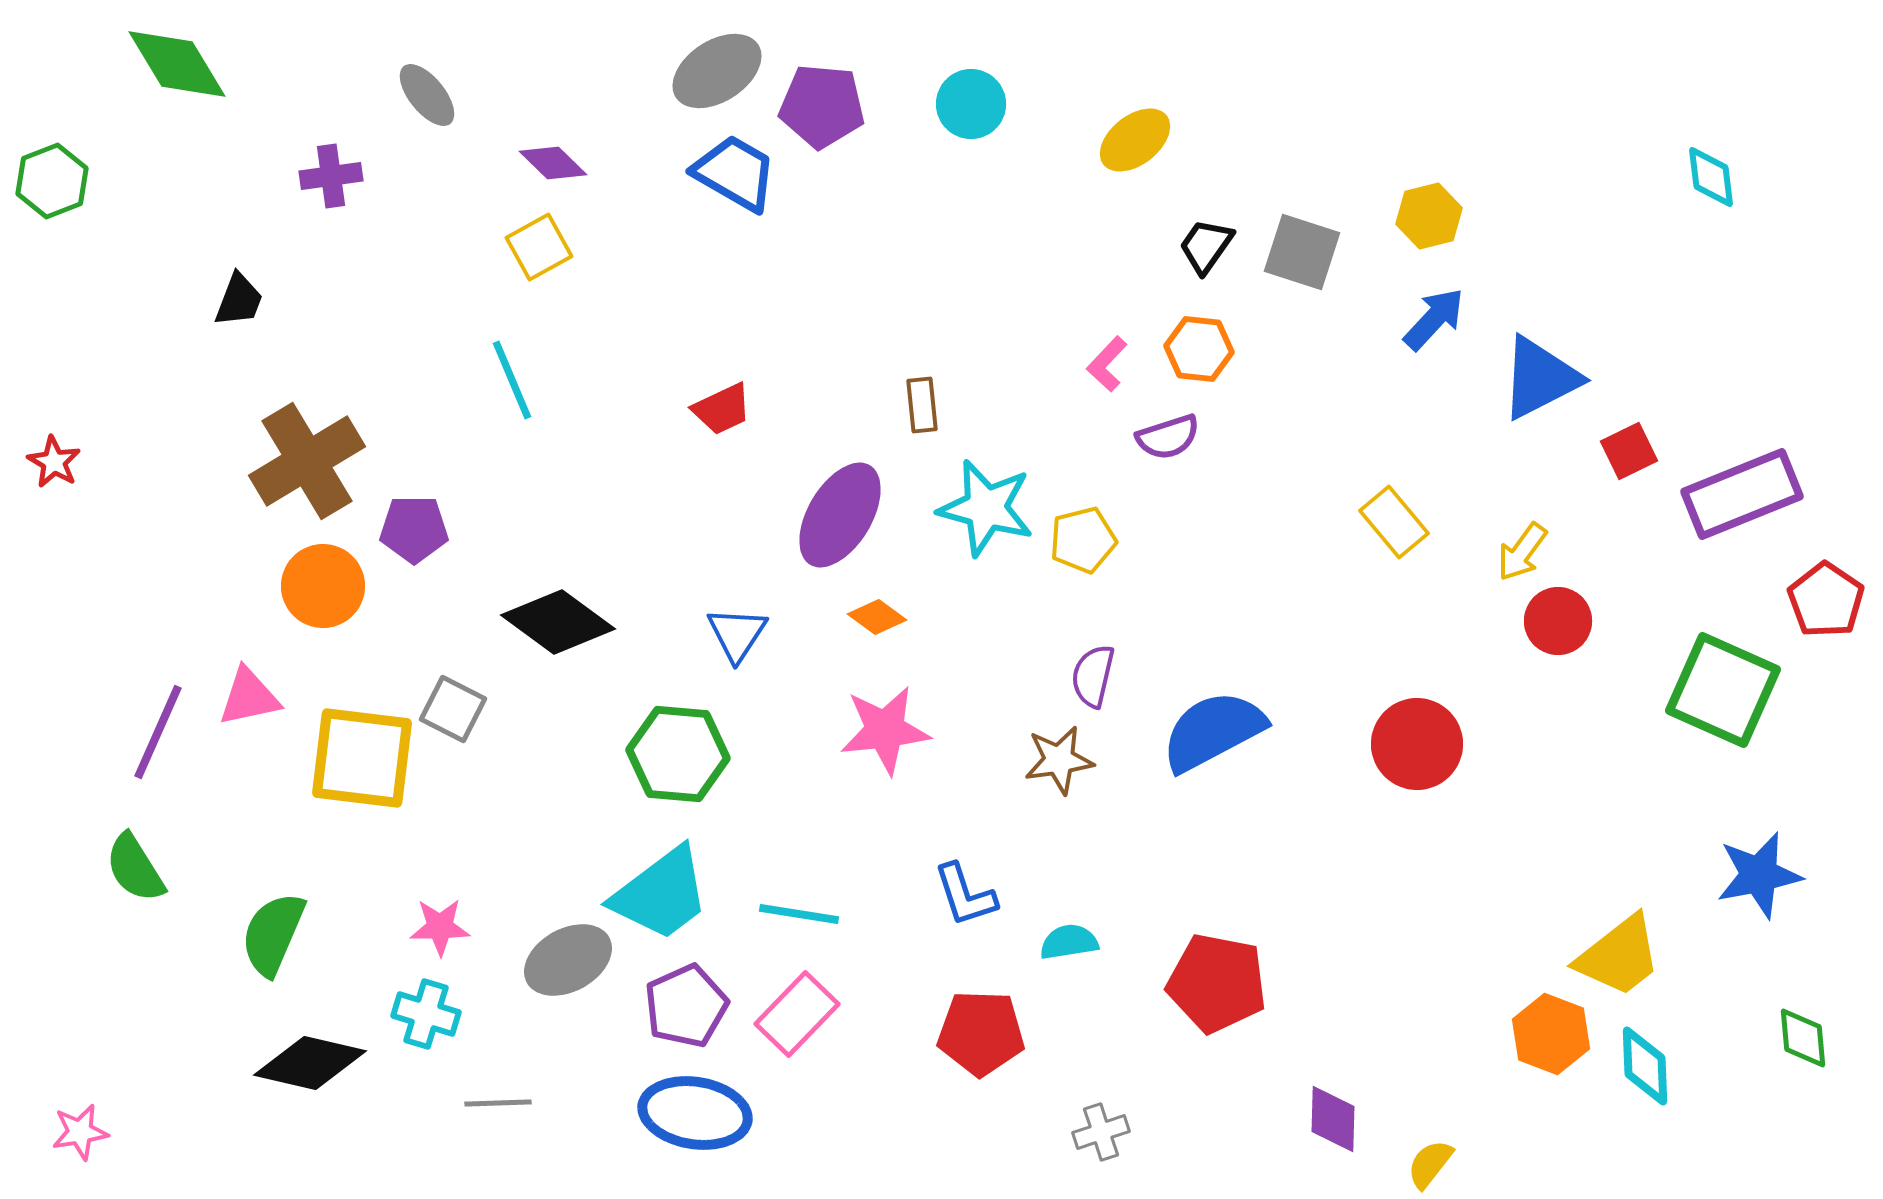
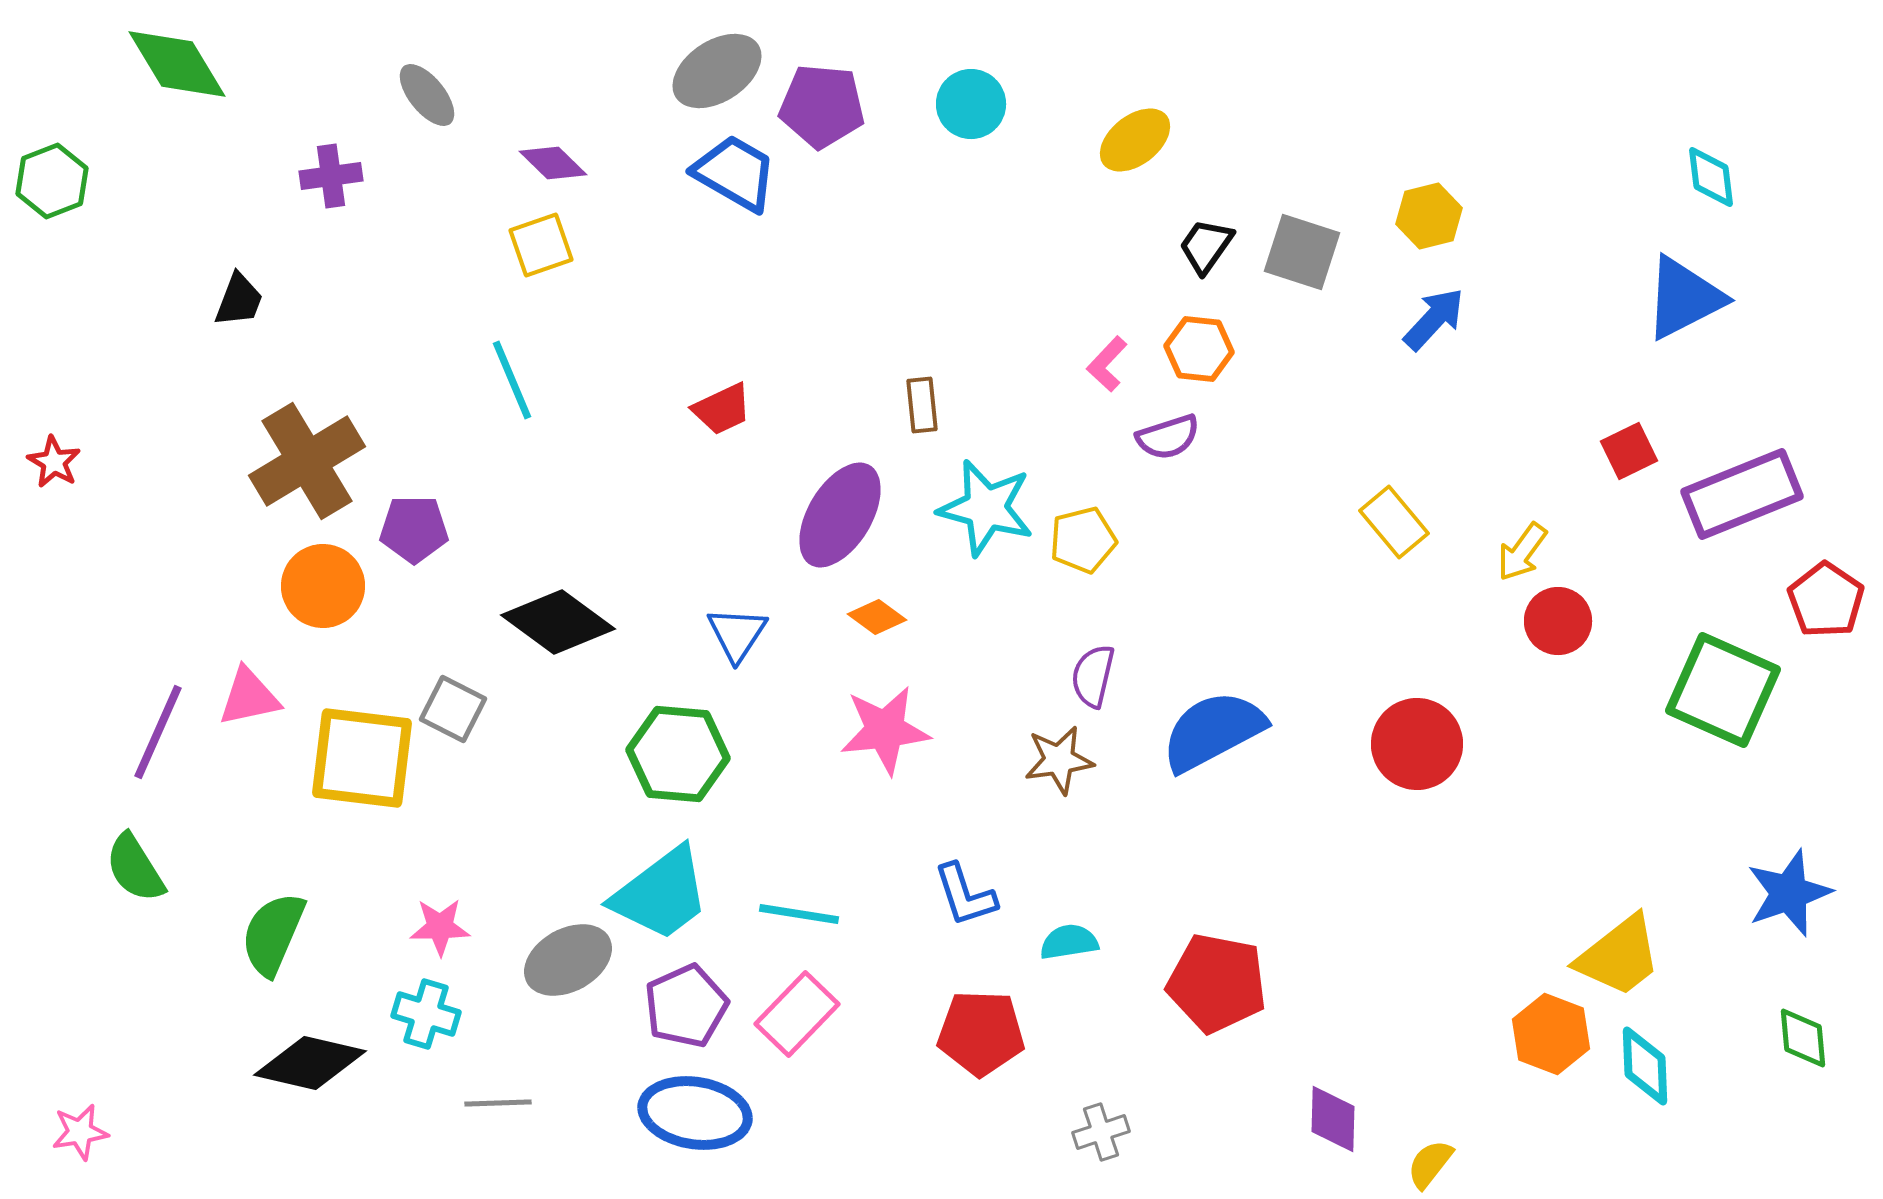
yellow square at (539, 247): moved 2 px right, 2 px up; rotated 10 degrees clockwise
blue triangle at (1540, 378): moved 144 px right, 80 px up
blue star at (1759, 875): moved 30 px right, 18 px down; rotated 8 degrees counterclockwise
